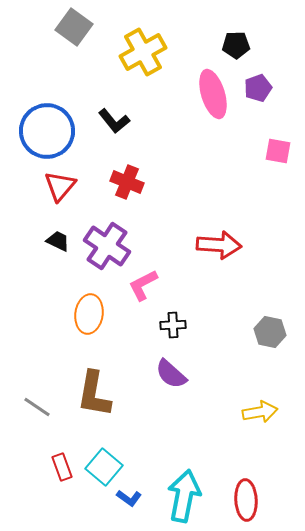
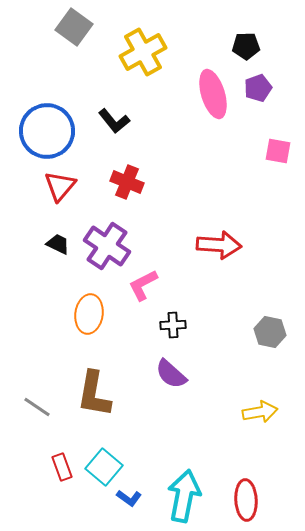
black pentagon: moved 10 px right, 1 px down
black trapezoid: moved 3 px down
